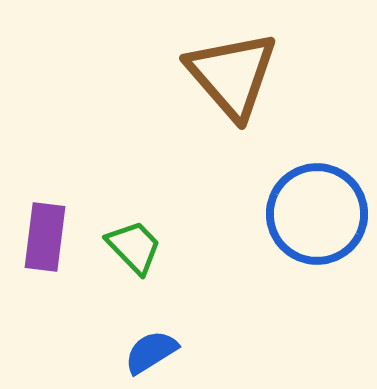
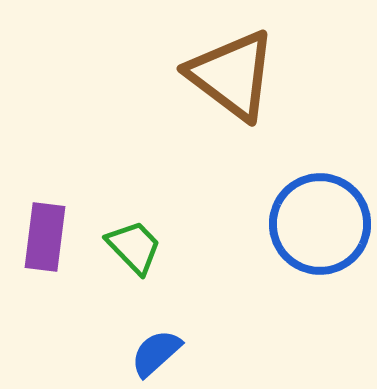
brown triangle: rotated 12 degrees counterclockwise
blue circle: moved 3 px right, 10 px down
blue semicircle: moved 5 px right, 1 px down; rotated 10 degrees counterclockwise
